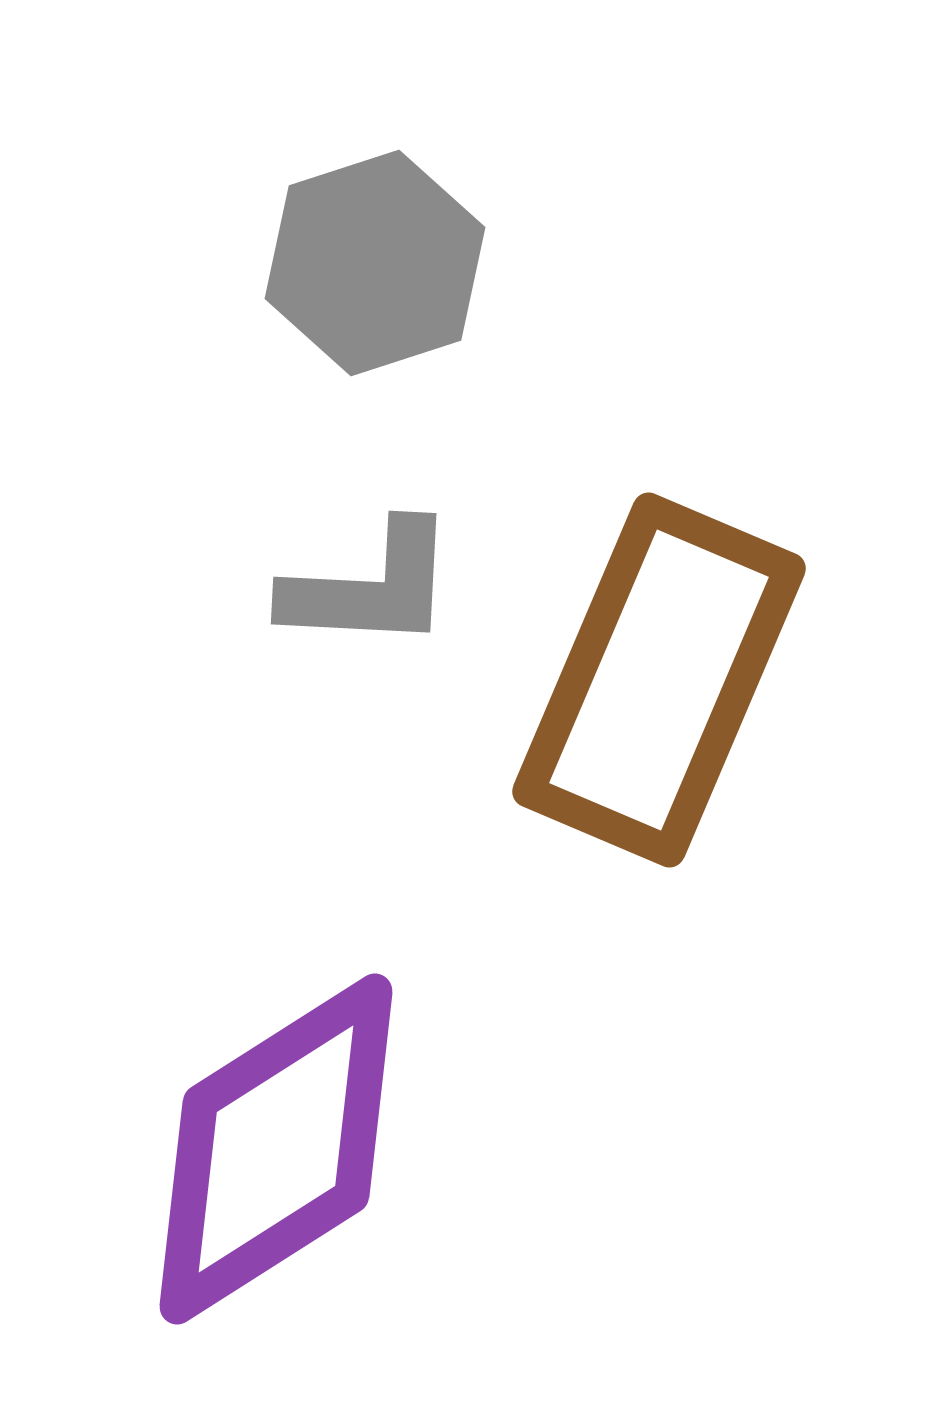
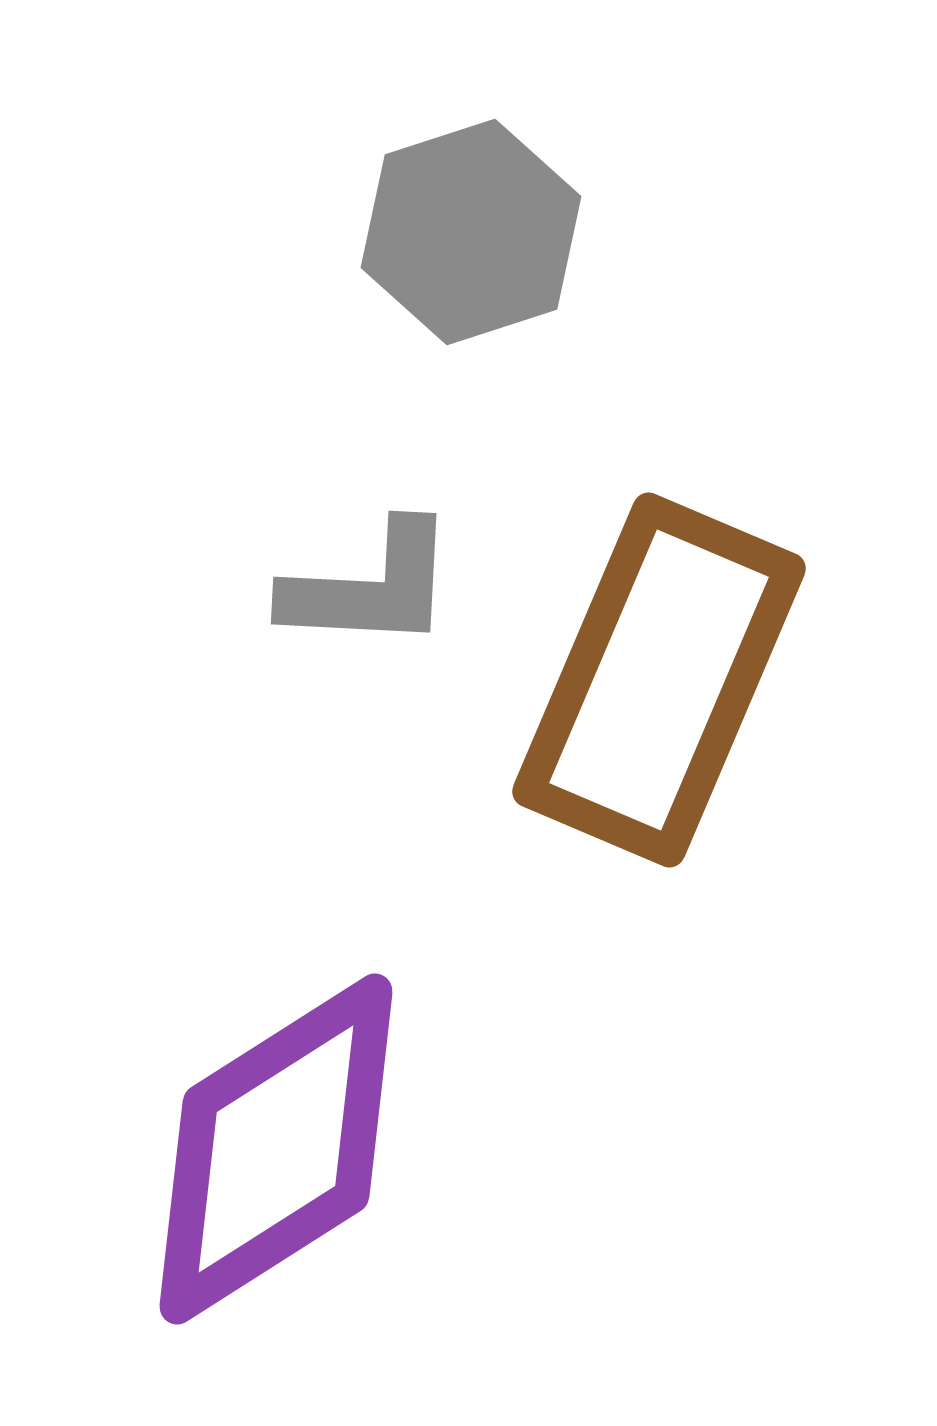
gray hexagon: moved 96 px right, 31 px up
